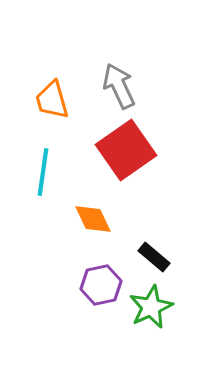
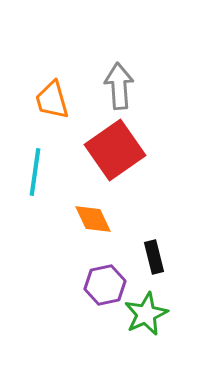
gray arrow: rotated 21 degrees clockwise
red square: moved 11 px left
cyan line: moved 8 px left
black rectangle: rotated 36 degrees clockwise
purple hexagon: moved 4 px right
green star: moved 5 px left, 7 px down
